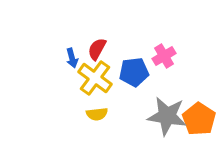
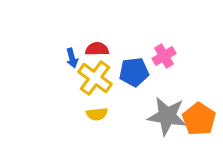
red semicircle: rotated 60 degrees clockwise
